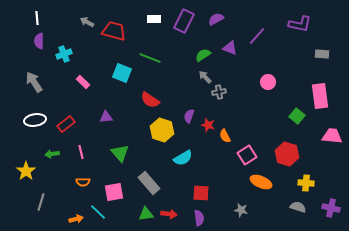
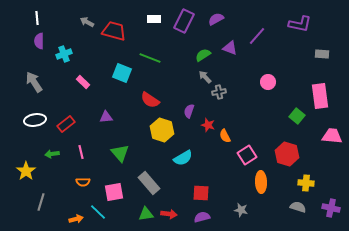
purple semicircle at (189, 116): moved 5 px up
orange ellipse at (261, 182): rotated 65 degrees clockwise
purple semicircle at (199, 218): moved 3 px right, 1 px up; rotated 98 degrees counterclockwise
